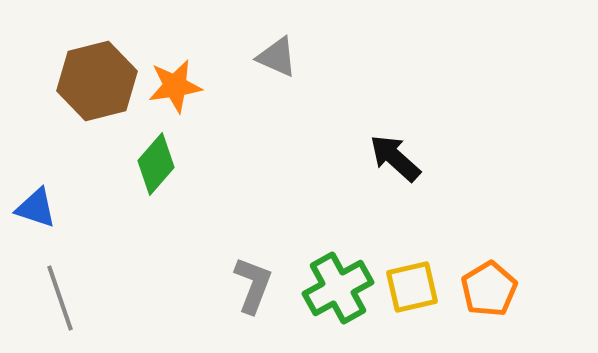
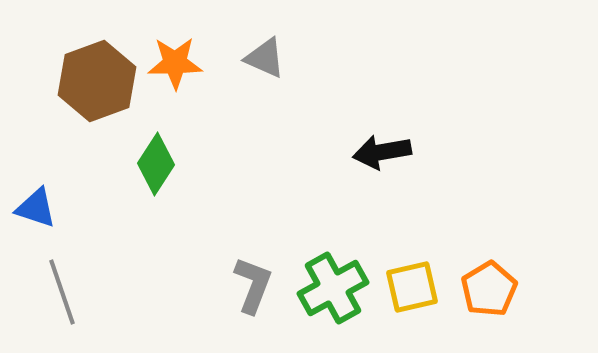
gray triangle: moved 12 px left, 1 px down
brown hexagon: rotated 6 degrees counterclockwise
orange star: moved 23 px up; rotated 8 degrees clockwise
black arrow: moved 13 px left, 6 px up; rotated 52 degrees counterclockwise
green diamond: rotated 8 degrees counterclockwise
green cross: moved 5 px left
gray line: moved 2 px right, 6 px up
